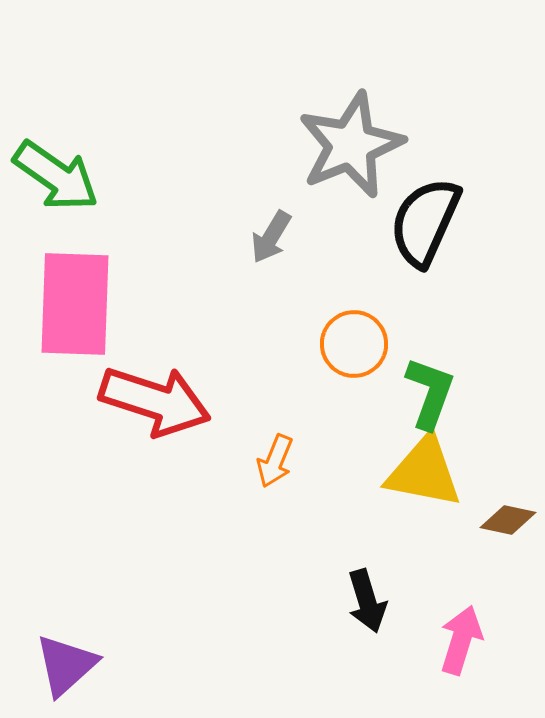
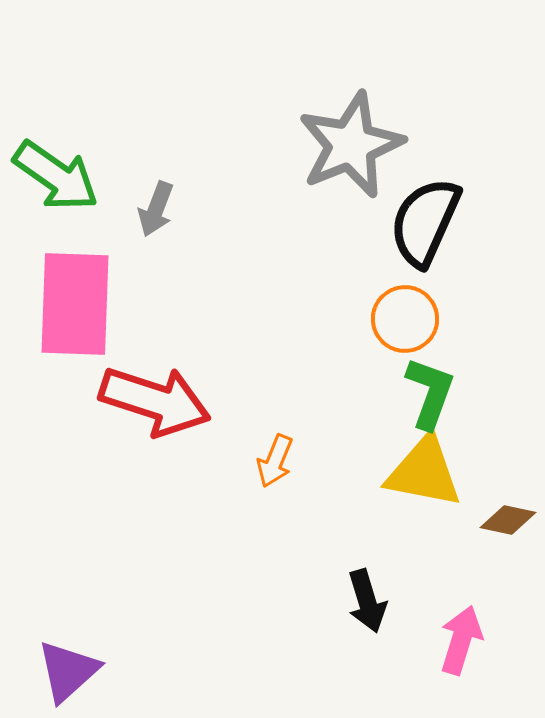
gray arrow: moved 115 px left, 28 px up; rotated 10 degrees counterclockwise
orange circle: moved 51 px right, 25 px up
purple triangle: moved 2 px right, 6 px down
